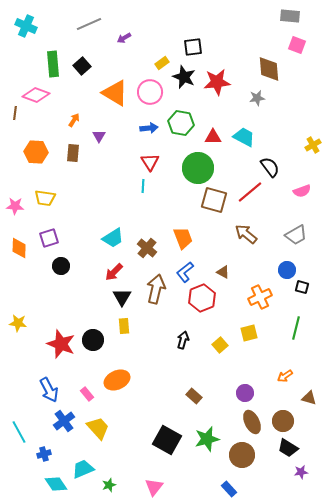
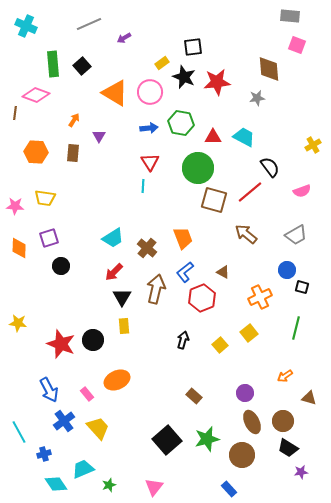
yellow square at (249, 333): rotated 24 degrees counterclockwise
black square at (167, 440): rotated 20 degrees clockwise
